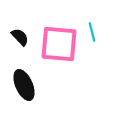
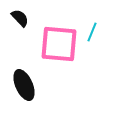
cyan line: rotated 36 degrees clockwise
black semicircle: moved 19 px up
